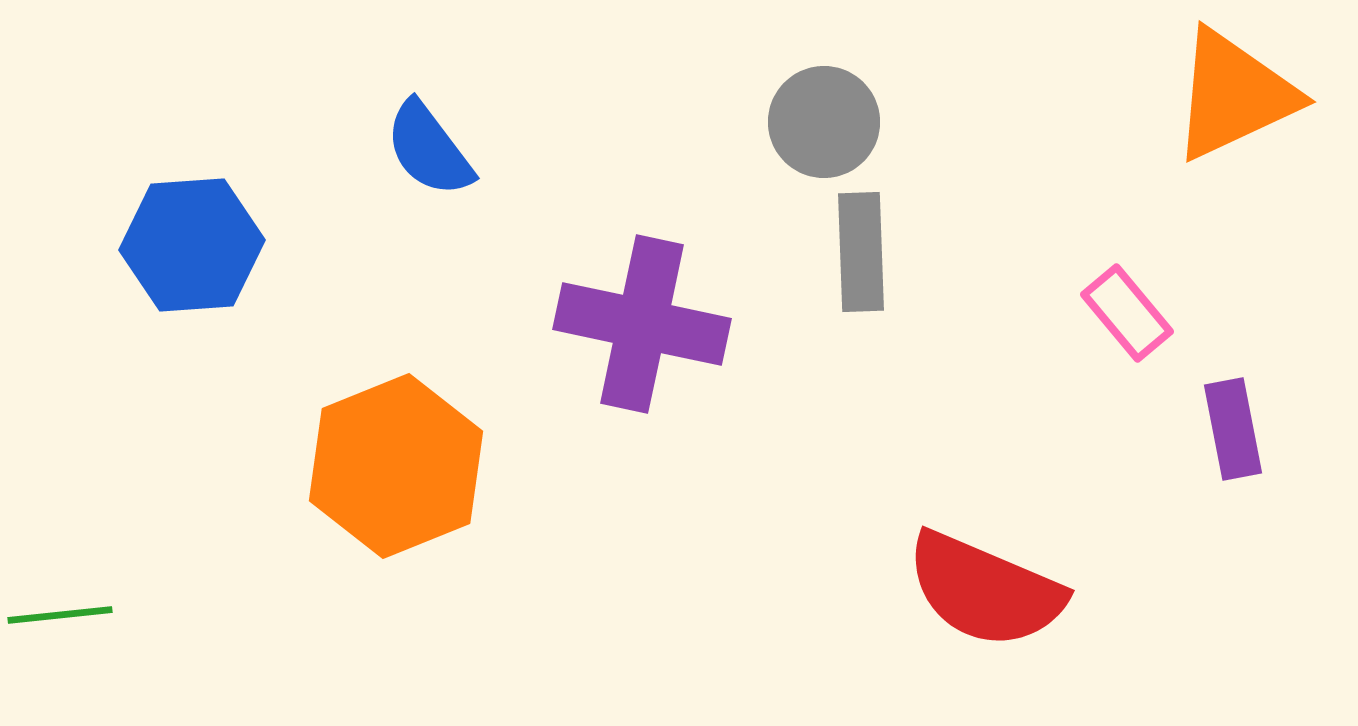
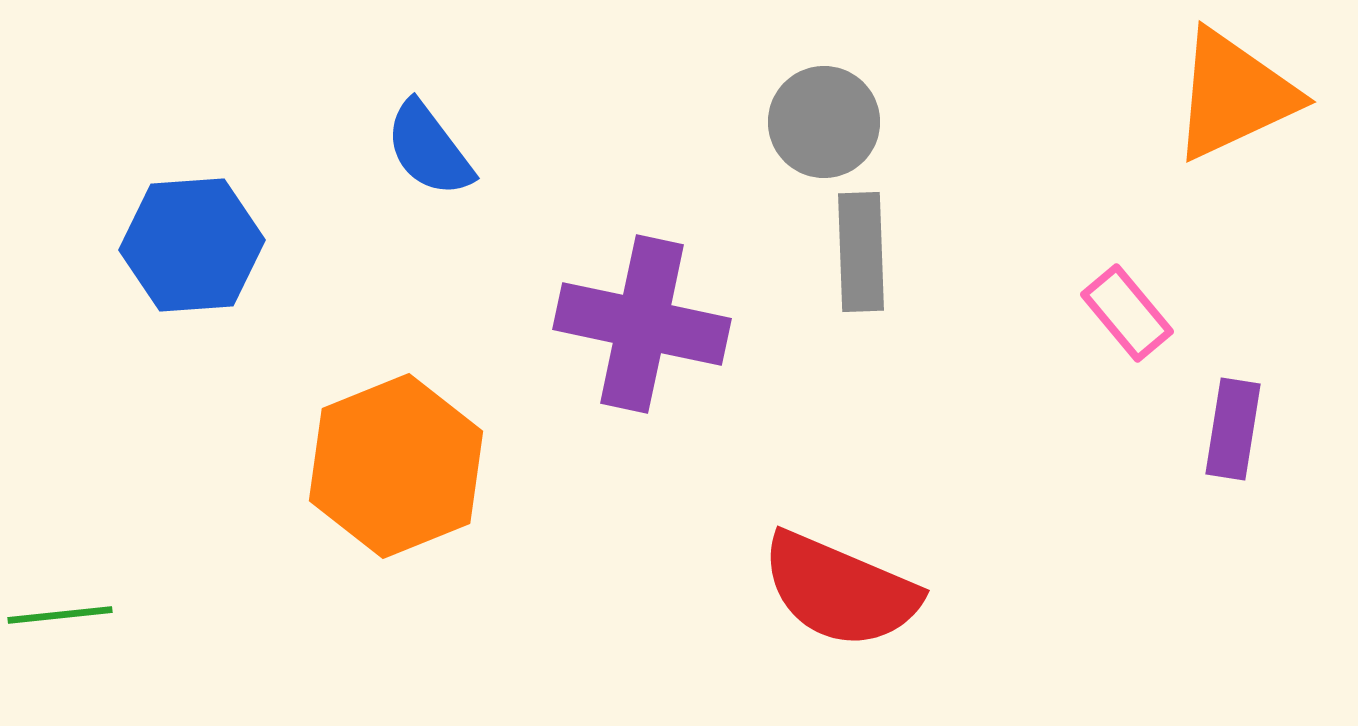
purple rectangle: rotated 20 degrees clockwise
red semicircle: moved 145 px left
